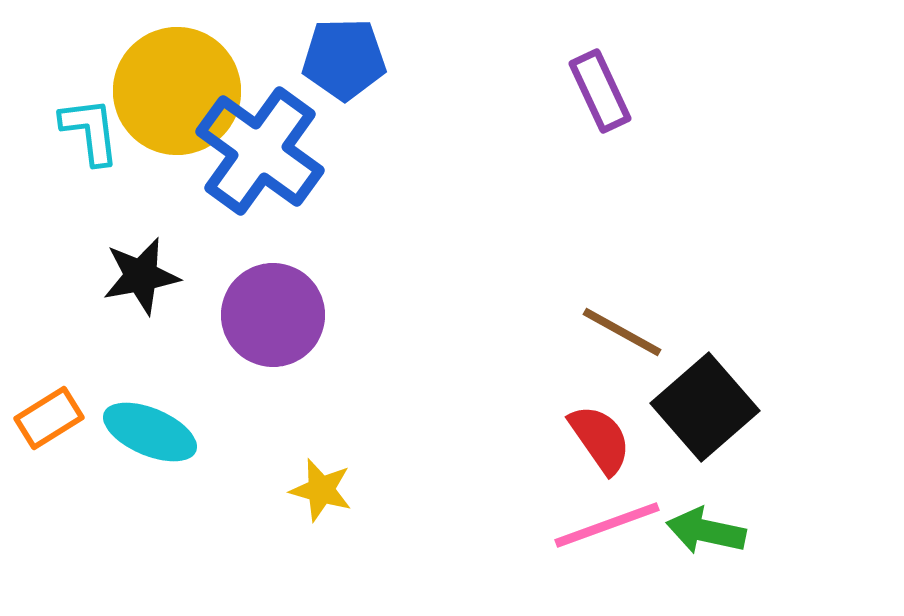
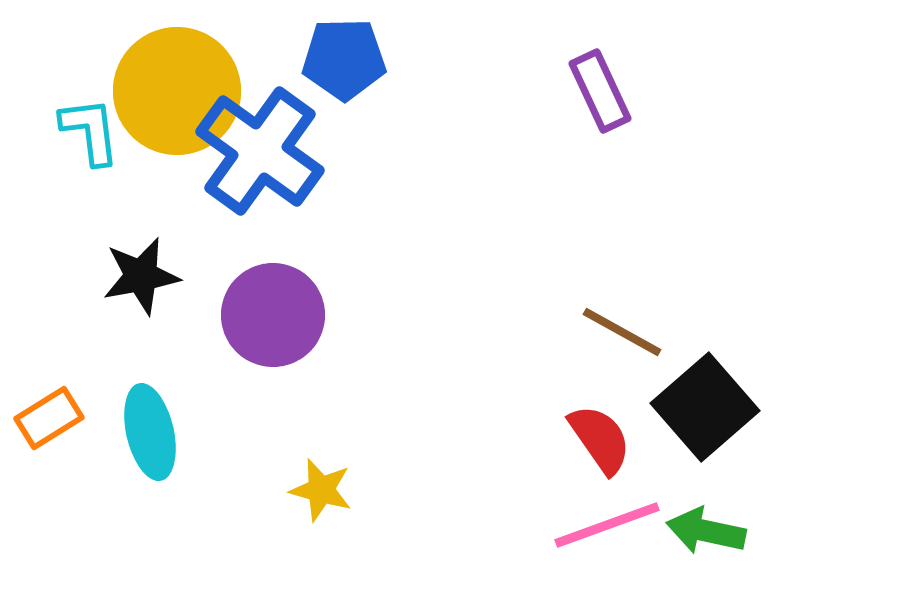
cyan ellipse: rotated 54 degrees clockwise
